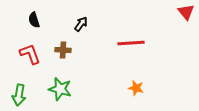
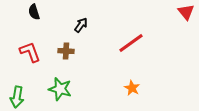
black semicircle: moved 8 px up
black arrow: moved 1 px down
red line: rotated 32 degrees counterclockwise
brown cross: moved 3 px right, 1 px down
red L-shape: moved 2 px up
orange star: moved 4 px left; rotated 14 degrees clockwise
green arrow: moved 2 px left, 2 px down
